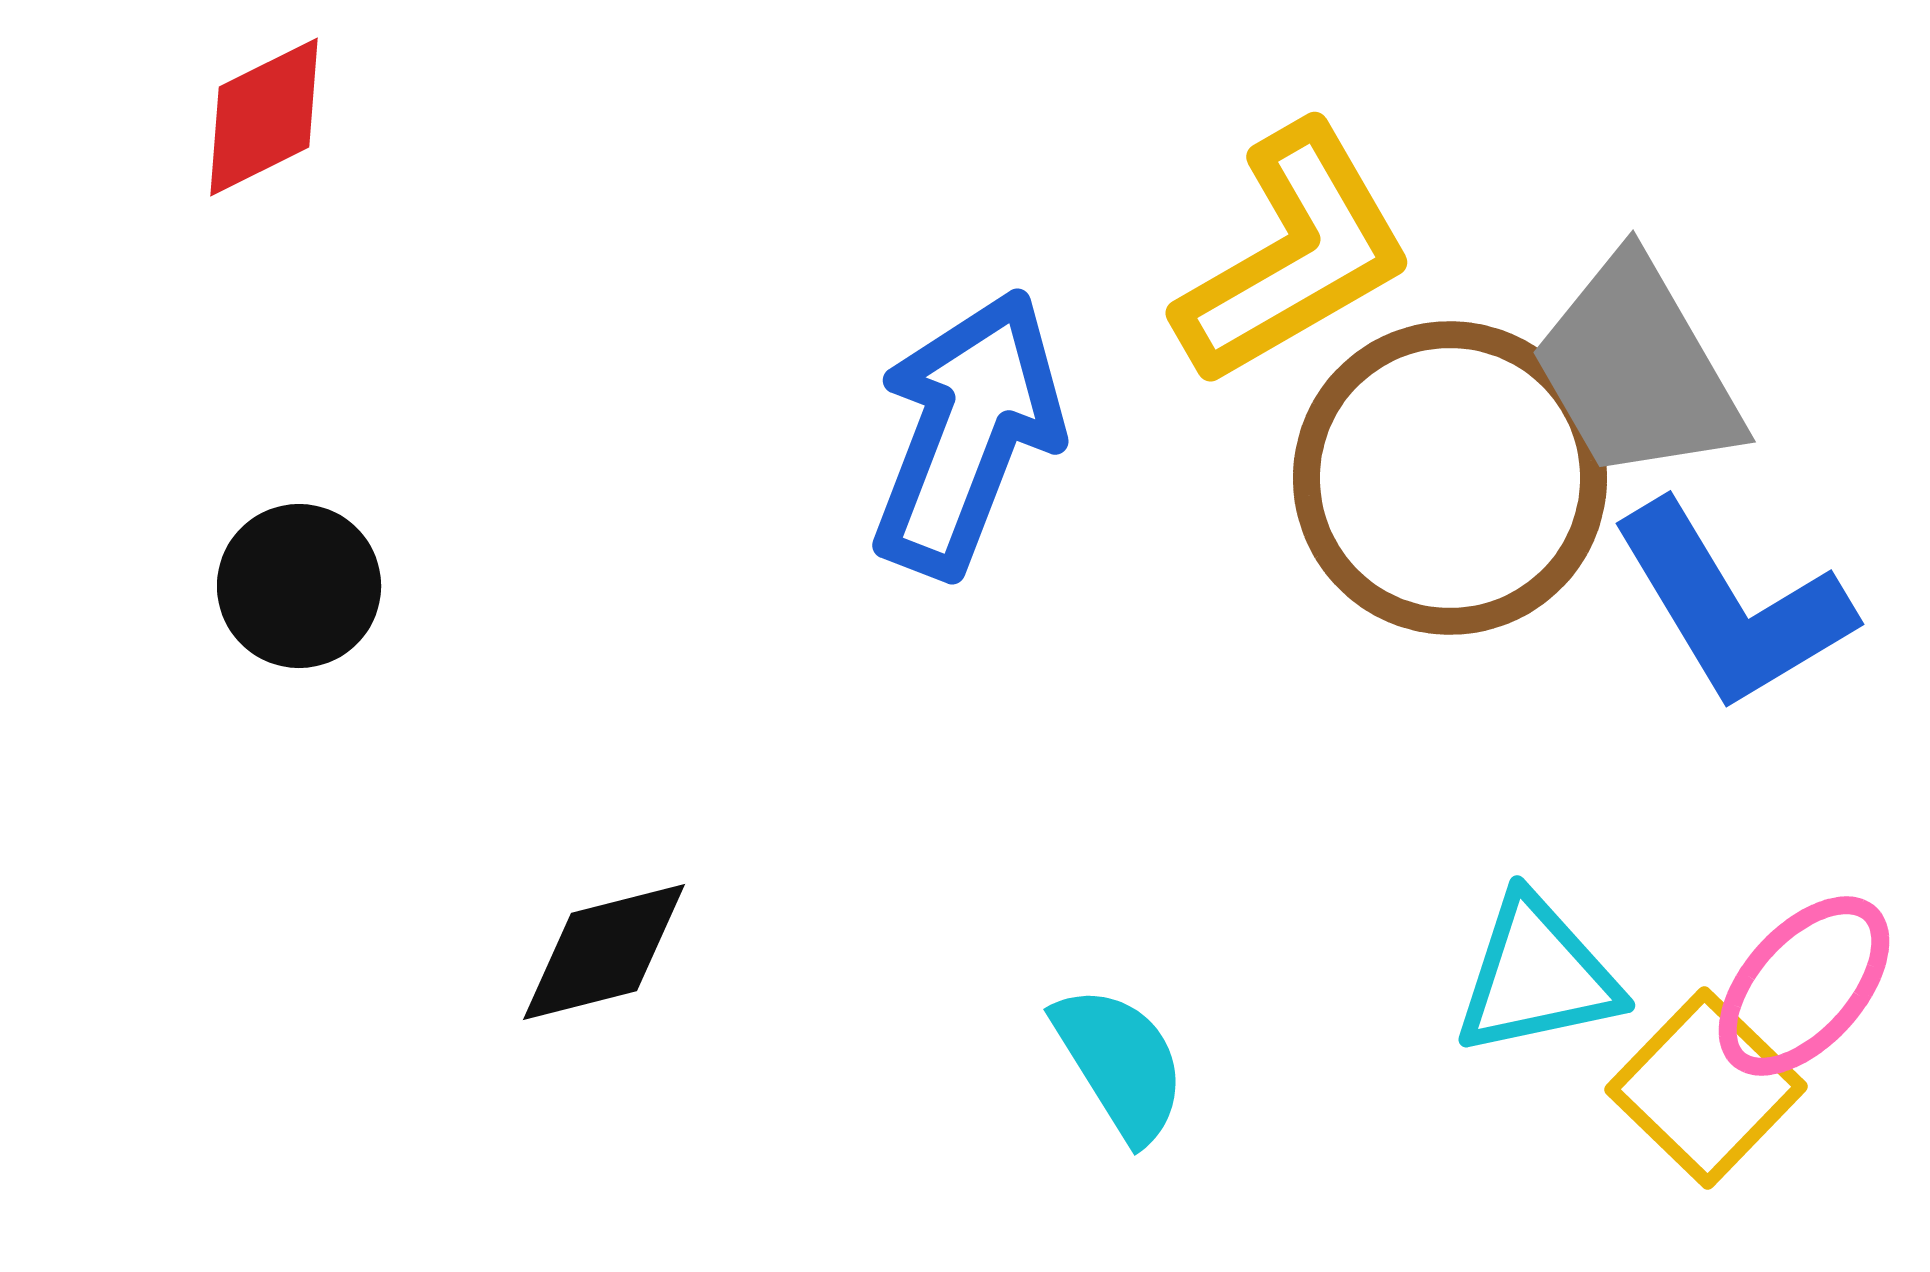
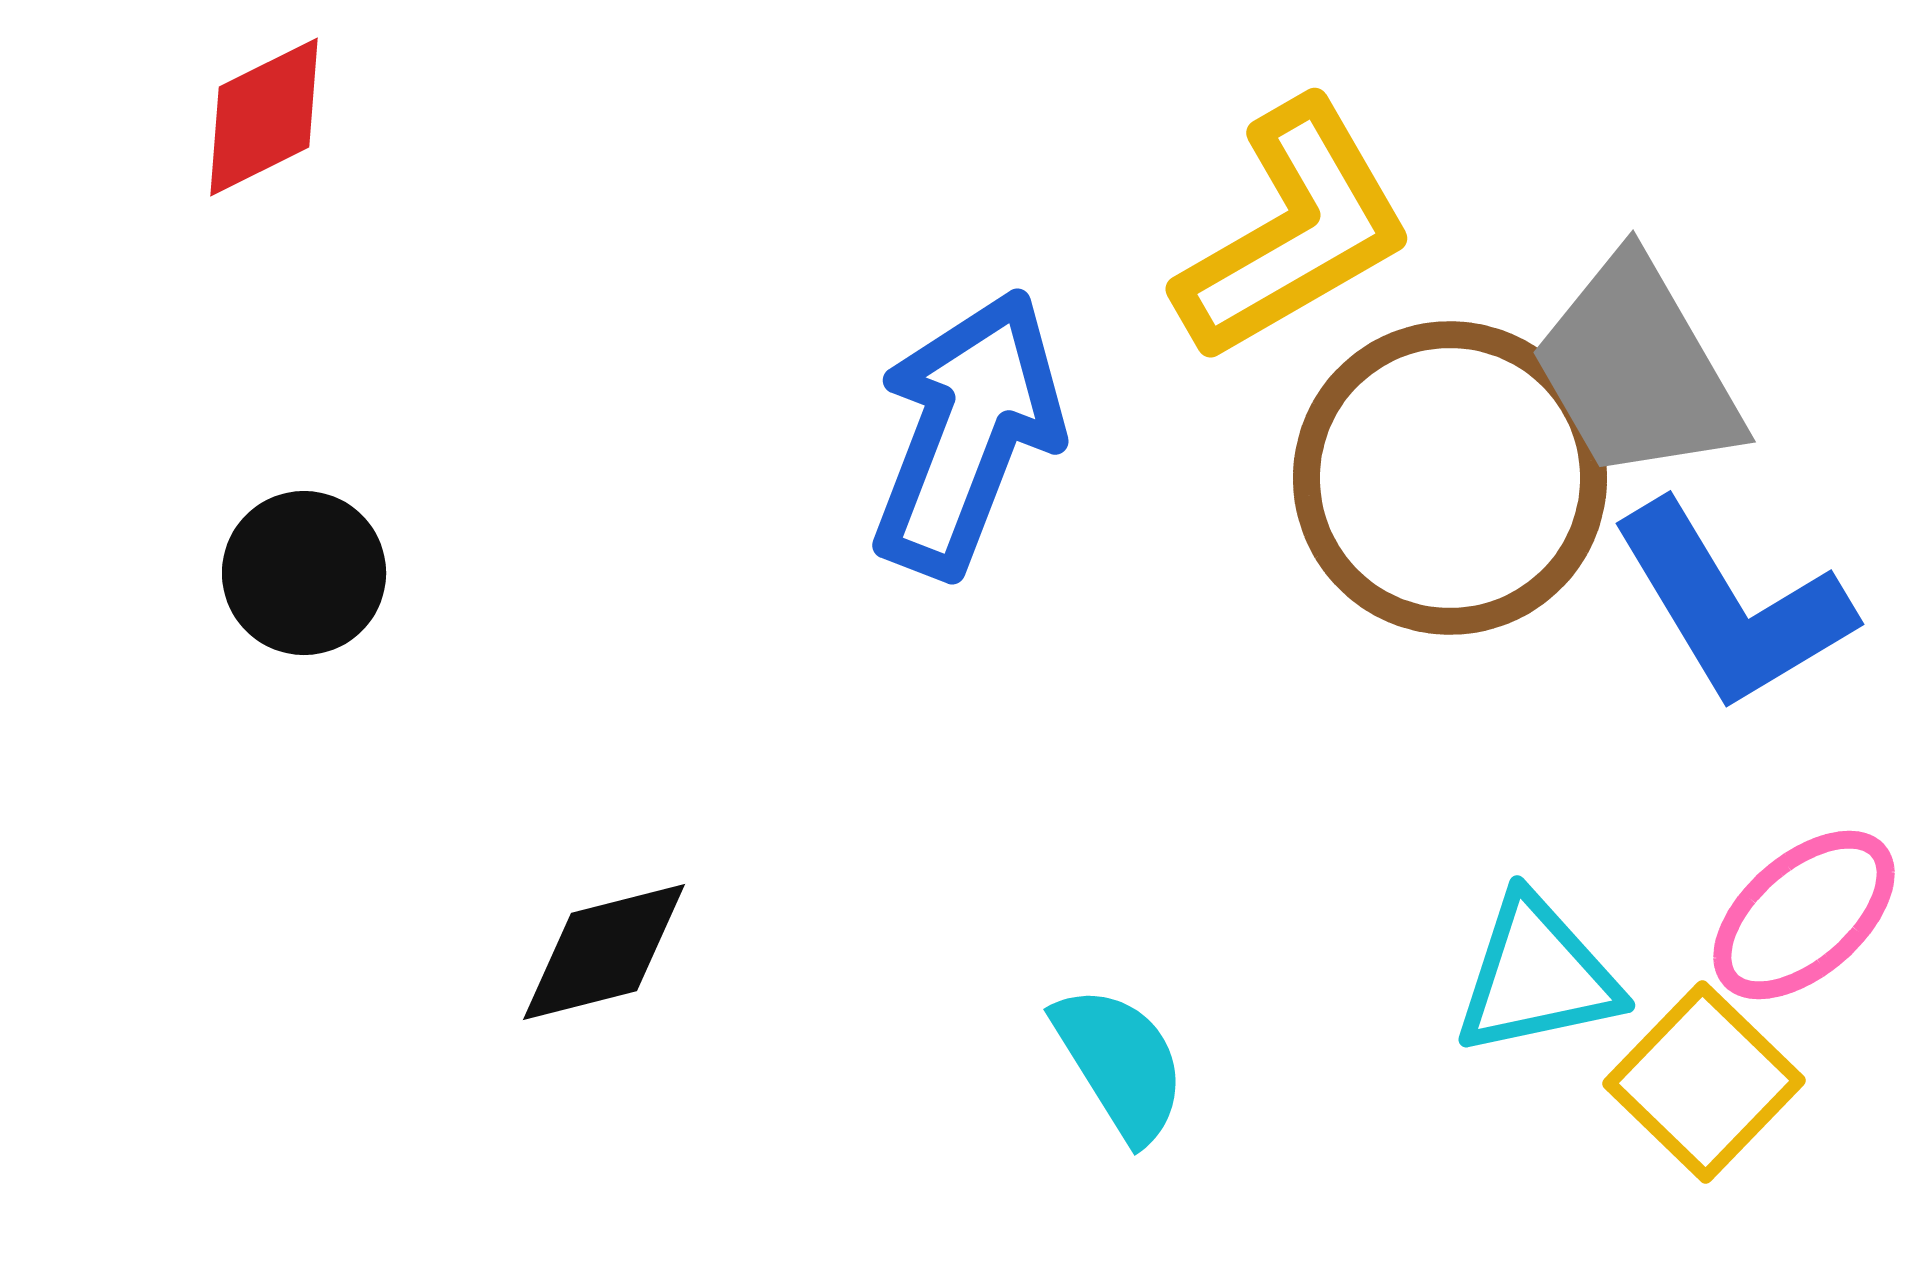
yellow L-shape: moved 24 px up
black circle: moved 5 px right, 13 px up
pink ellipse: moved 71 px up; rotated 7 degrees clockwise
yellow square: moved 2 px left, 6 px up
